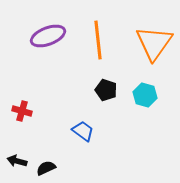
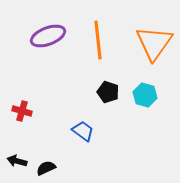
black pentagon: moved 2 px right, 2 px down
